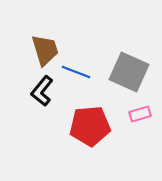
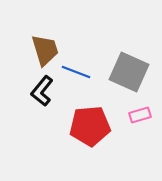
pink rectangle: moved 1 px down
